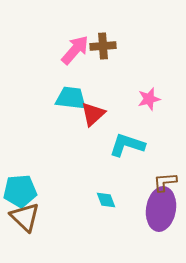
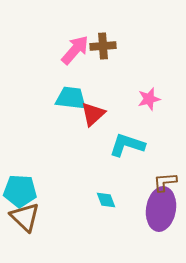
cyan pentagon: rotated 8 degrees clockwise
